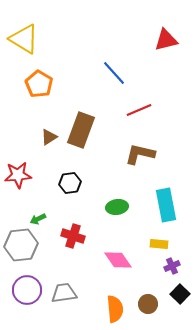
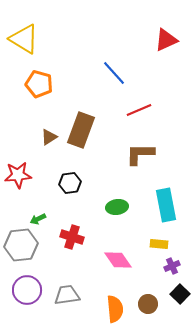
red triangle: rotated 10 degrees counterclockwise
orange pentagon: rotated 16 degrees counterclockwise
brown L-shape: rotated 12 degrees counterclockwise
red cross: moved 1 px left, 1 px down
gray trapezoid: moved 3 px right, 2 px down
